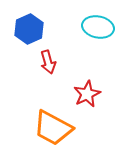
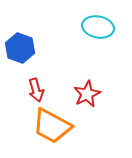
blue hexagon: moved 9 px left, 19 px down; rotated 16 degrees counterclockwise
red arrow: moved 12 px left, 28 px down
orange trapezoid: moved 1 px left, 2 px up
